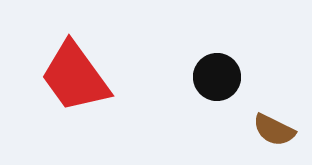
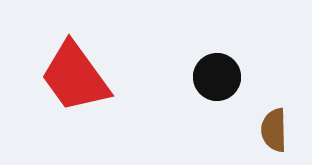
brown semicircle: rotated 63 degrees clockwise
